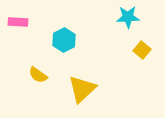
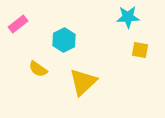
pink rectangle: moved 2 px down; rotated 42 degrees counterclockwise
yellow square: moved 2 px left; rotated 30 degrees counterclockwise
yellow semicircle: moved 6 px up
yellow triangle: moved 1 px right, 7 px up
